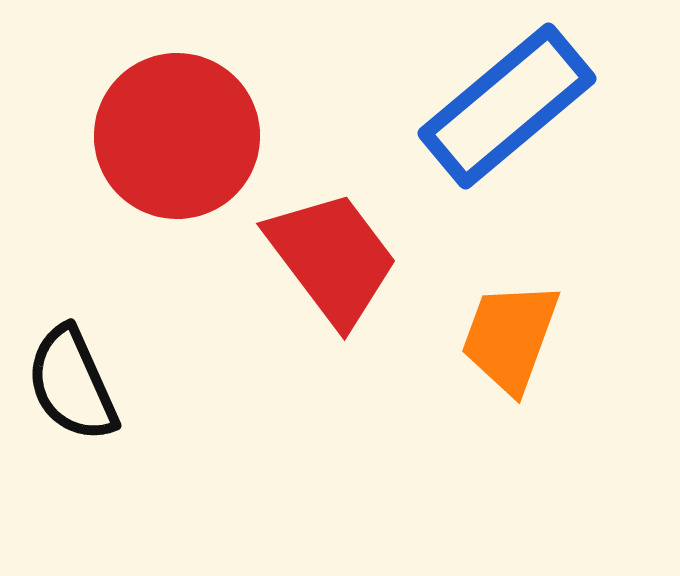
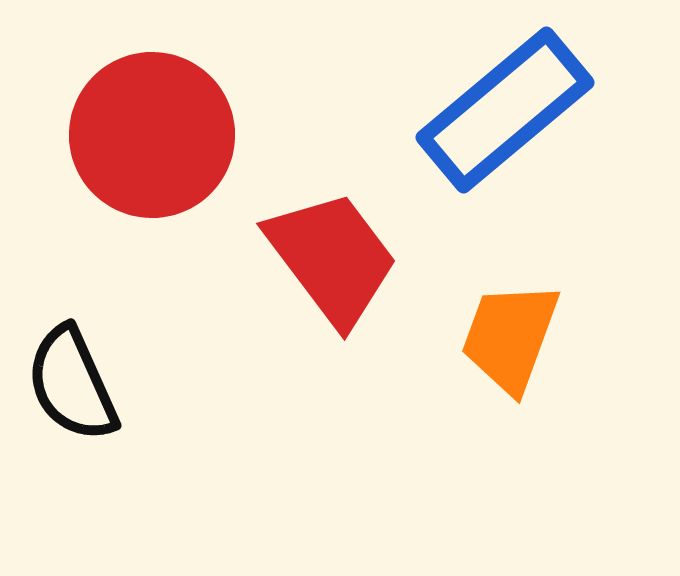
blue rectangle: moved 2 px left, 4 px down
red circle: moved 25 px left, 1 px up
